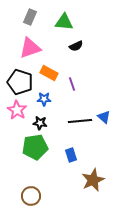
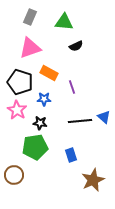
purple line: moved 3 px down
brown circle: moved 17 px left, 21 px up
